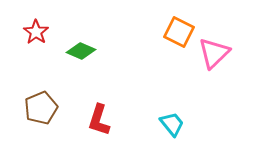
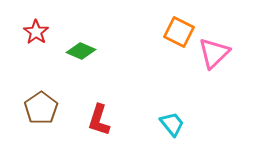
brown pentagon: rotated 12 degrees counterclockwise
